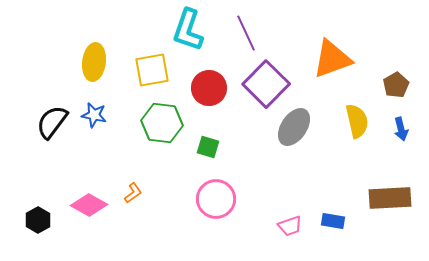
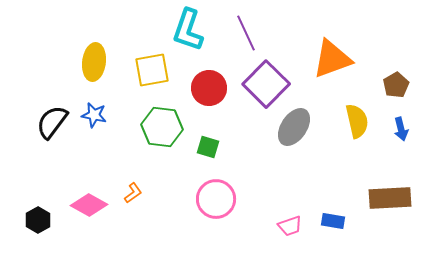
green hexagon: moved 4 px down
